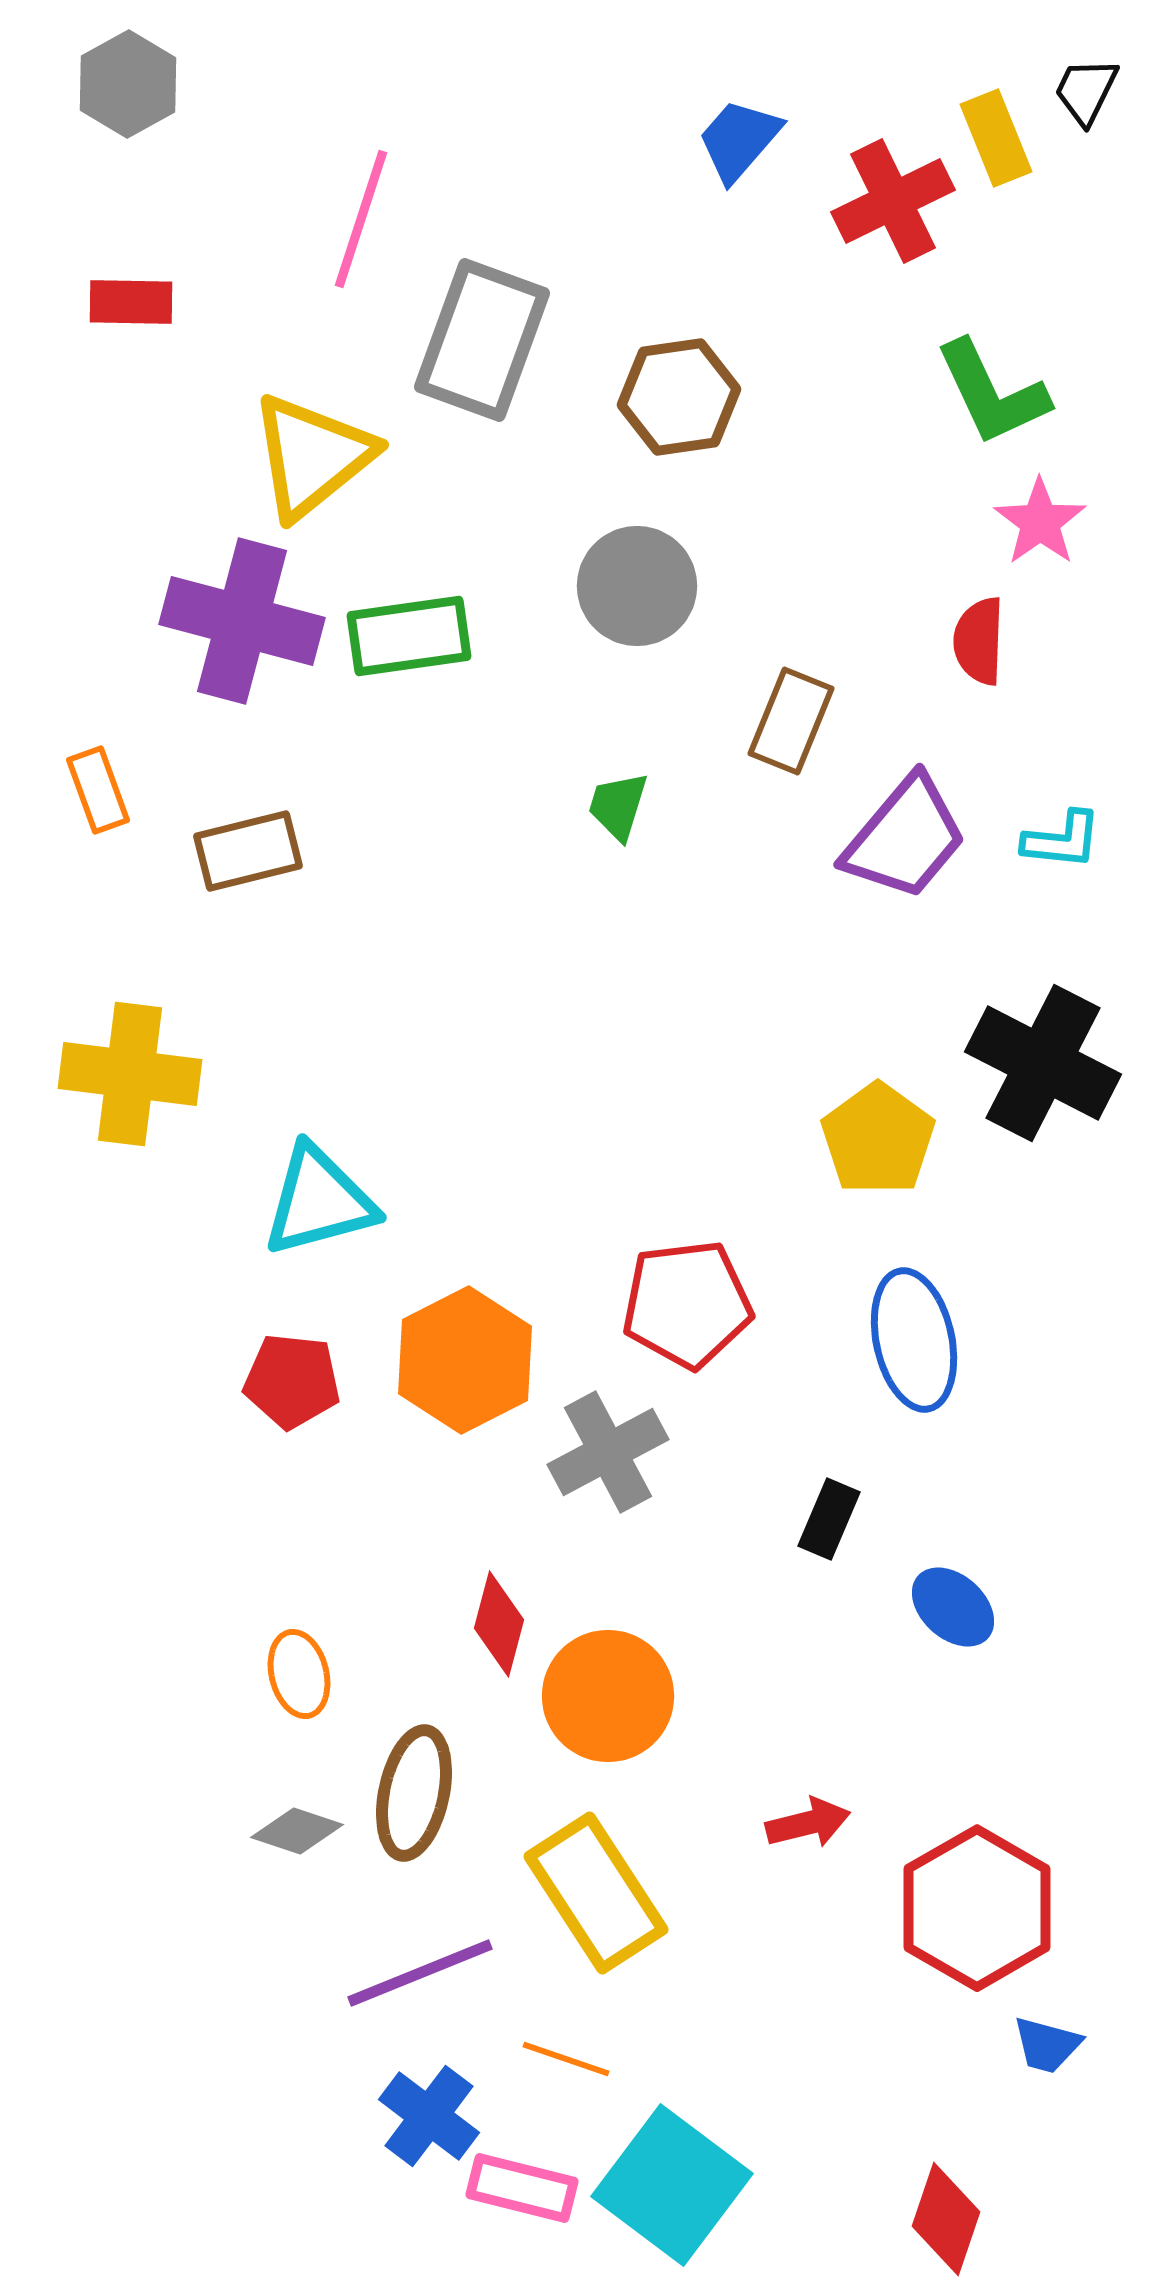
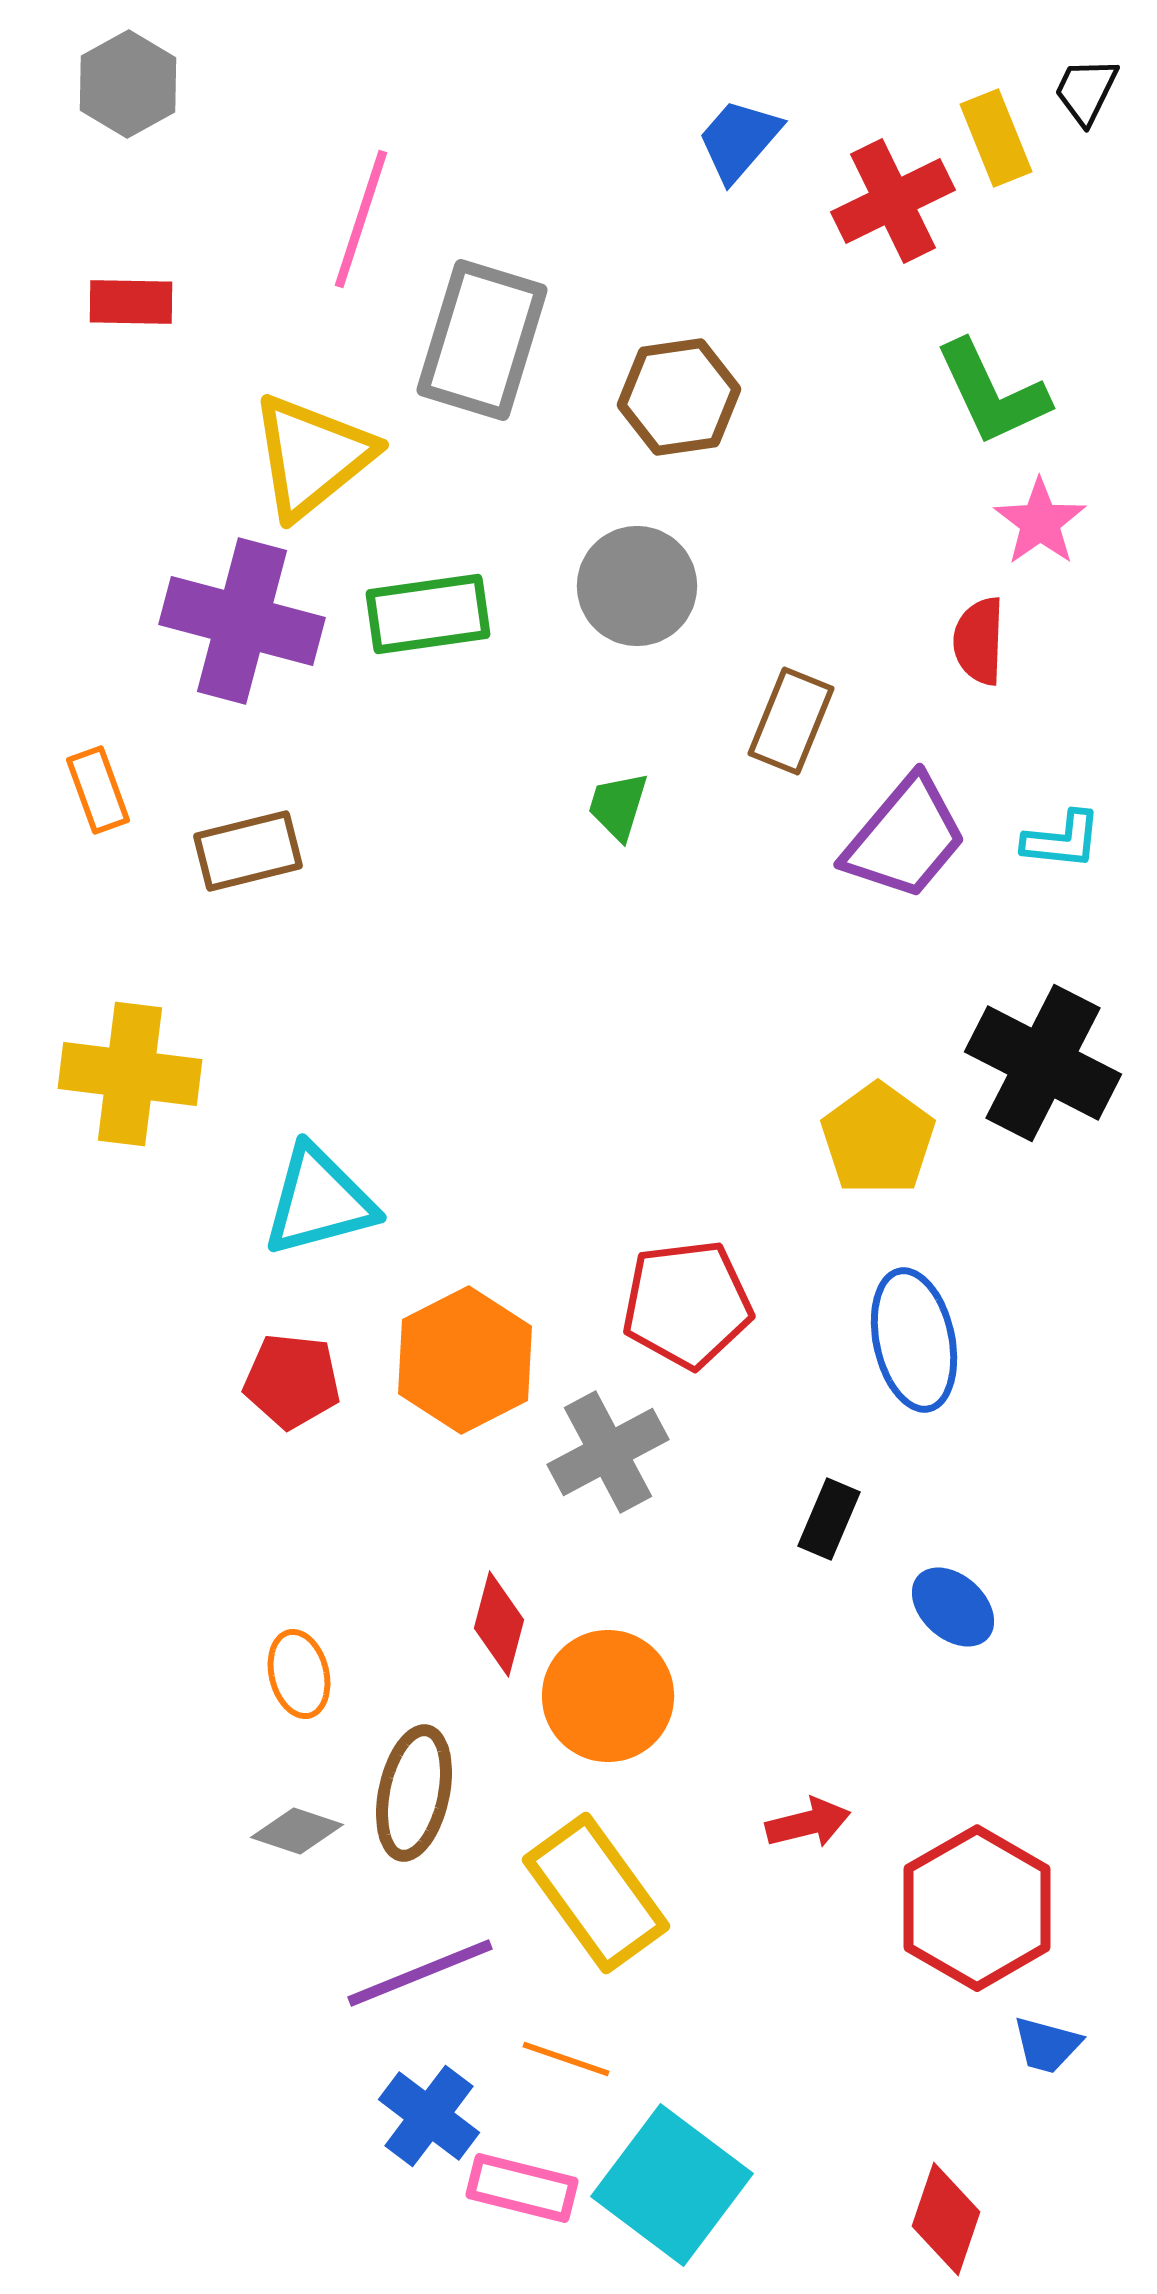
gray rectangle at (482, 340): rotated 3 degrees counterclockwise
green rectangle at (409, 636): moved 19 px right, 22 px up
yellow rectangle at (596, 1893): rotated 3 degrees counterclockwise
